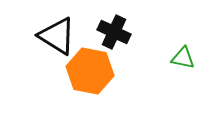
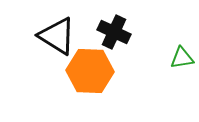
green triangle: moved 1 px left; rotated 20 degrees counterclockwise
orange hexagon: rotated 9 degrees counterclockwise
